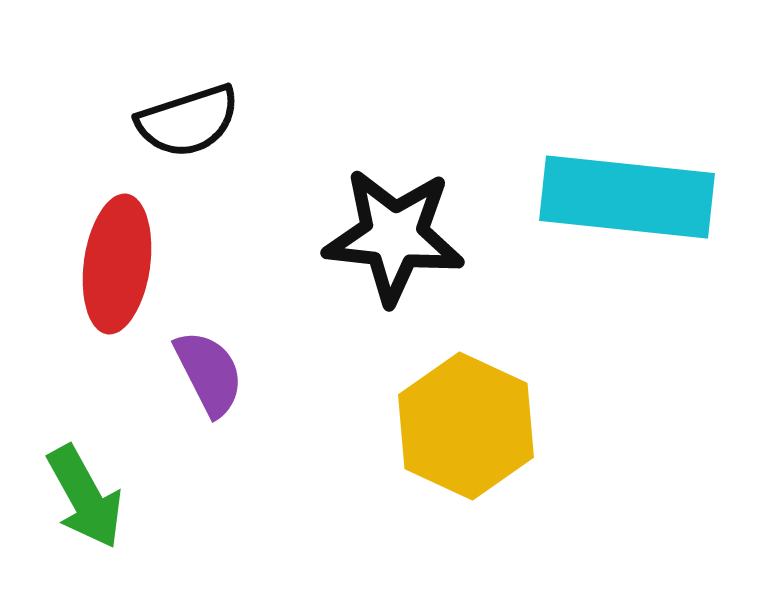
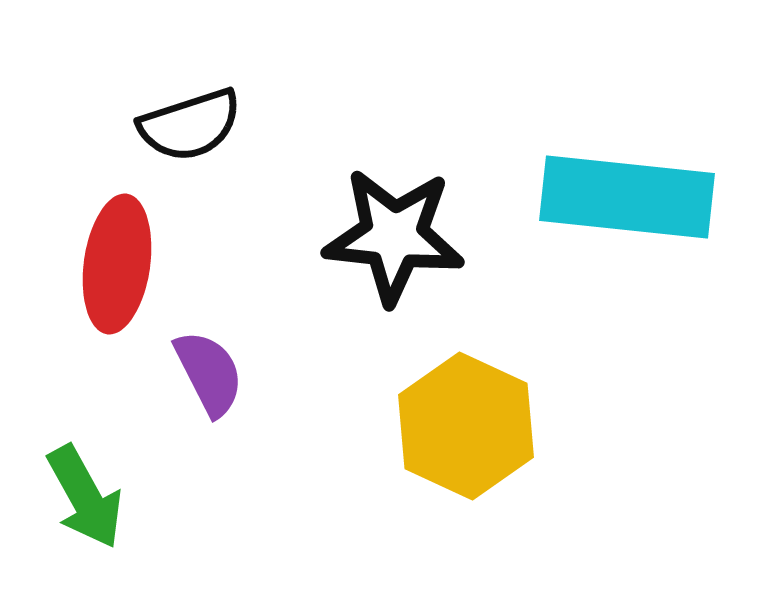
black semicircle: moved 2 px right, 4 px down
